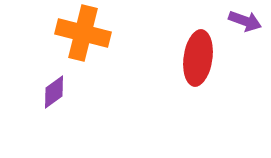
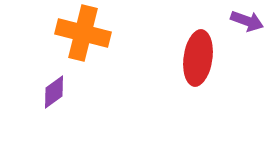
purple arrow: moved 2 px right
